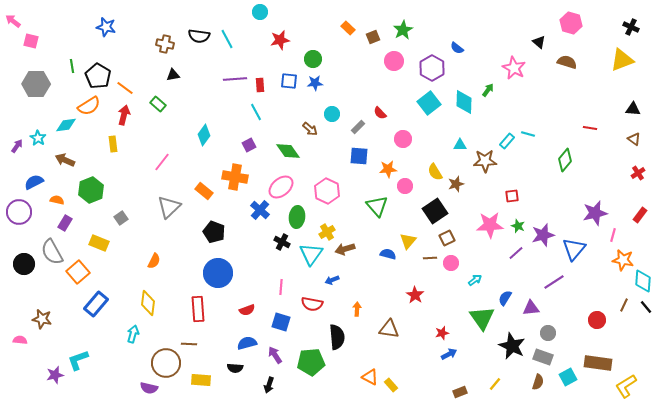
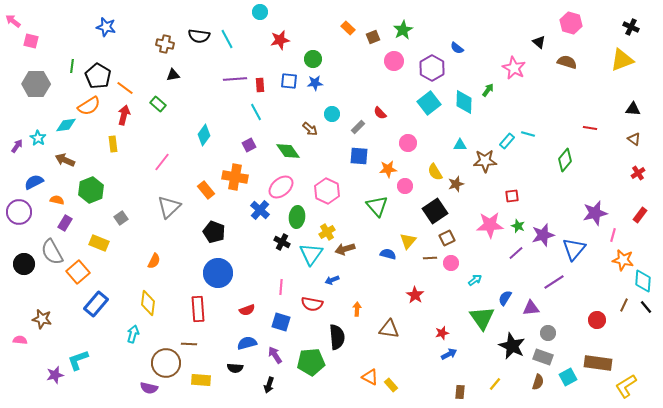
green line at (72, 66): rotated 16 degrees clockwise
pink circle at (403, 139): moved 5 px right, 4 px down
orange rectangle at (204, 191): moved 2 px right, 1 px up; rotated 12 degrees clockwise
brown rectangle at (460, 392): rotated 64 degrees counterclockwise
